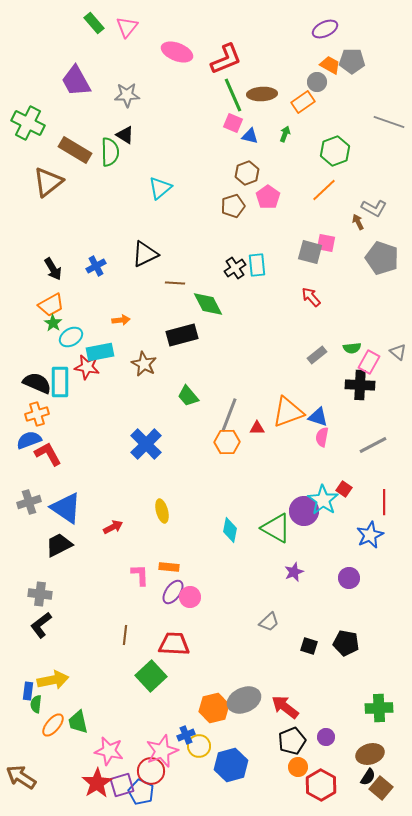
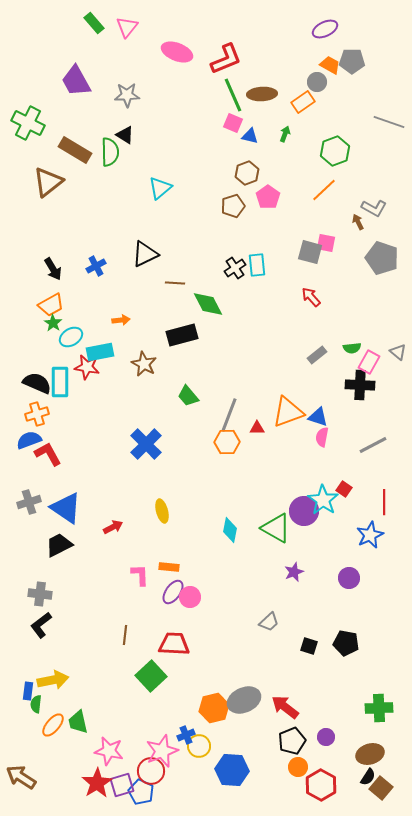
blue hexagon at (231, 765): moved 1 px right, 5 px down; rotated 20 degrees clockwise
